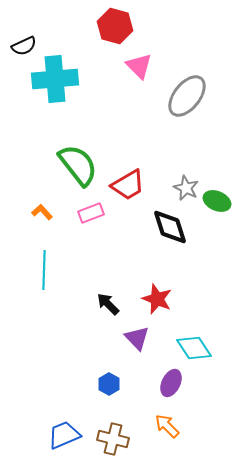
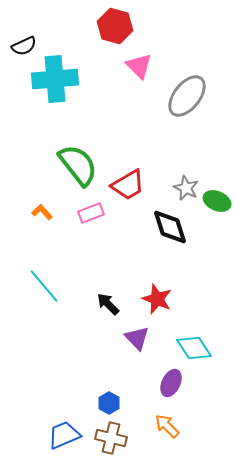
cyan line: moved 16 px down; rotated 42 degrees counterclockwise
blue hexagon: moved 19 px down
brown cross: moved 2 px left, 1 px up
